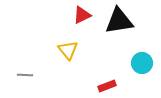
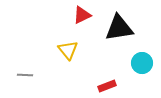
black triangle: moved 7 px down
